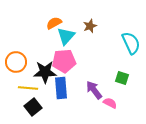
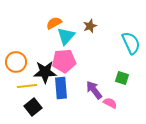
yellow line: moved 1 px left, 2 px up; rotated 12 degrees counterclockwise
